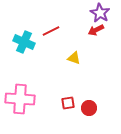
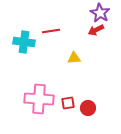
red line: rotated 18 degrees clockwise
cyan cross: rotated 15 degrees counterclockwise
yellow triangle: rotated 24 degrees counterclockwise
pink cross: moved 19 px right
red circle: moved 1 px left
